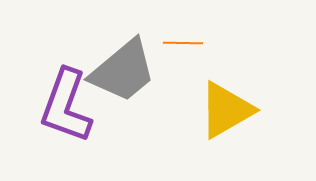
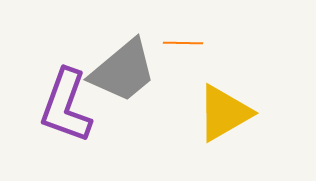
yellow triangle: moved 2 px left, 3 px down
